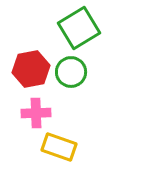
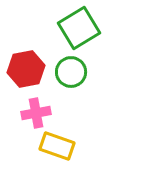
red hexagon: moved 5 px left
pink cross: rotated 8 degrees counterclockwise
yellow rectangle: moved 2 px left, 1 px up
